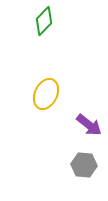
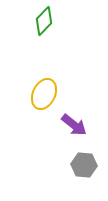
yellow ellipse: moved 2 px left
purple arrow: moved 15 px left
